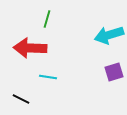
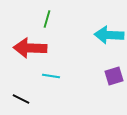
cyan arrow: rotated 20 degrees clockwise
purple square: moved 4 px down
cyan line: moved 3 px right, 1 px up
